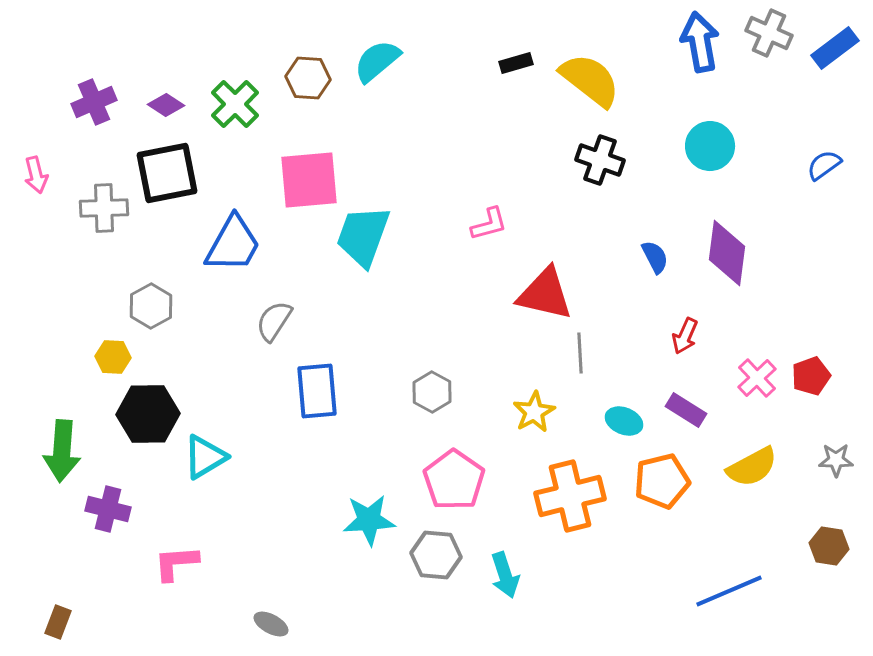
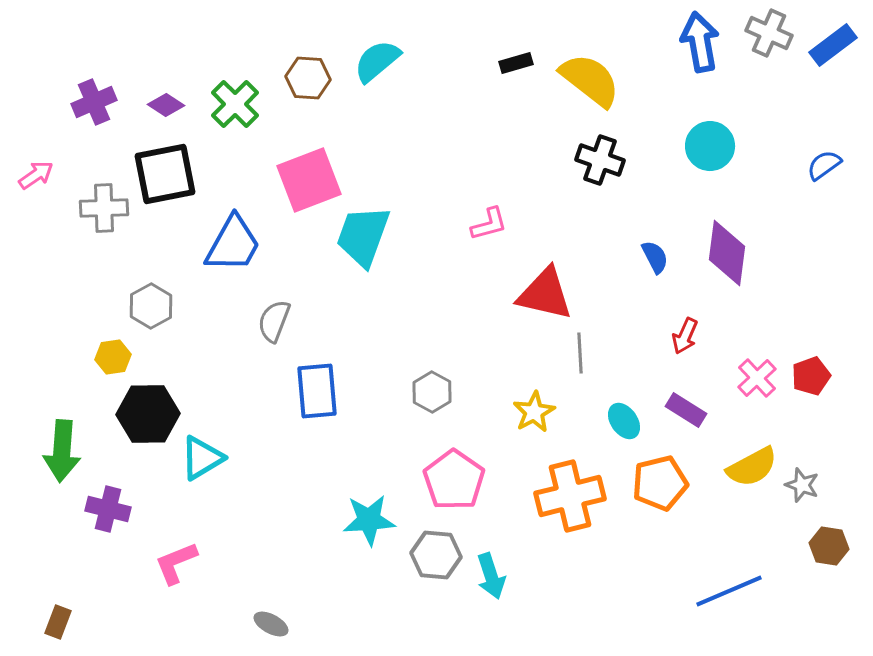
blue rectangle at (835, 48): moved 2 px left, 3 px up
black square at (167, 173): moved 2 px left, 1 px down
pink arrow at (36, 175): rotated 111 degrees counterclockwise
pink square at (309, 180): rotated 16 degrees counterclockwise
gray semicircle at (274, 321): rotated 12 degrees counterclockwise
yellow hexagon at (113, 357): rotated 12 degrees counterclockwise
cyan ellipse at (624, 421): rotated 33 degrees clockwise
cyan triangle at (205, 457): moved 3 px left, 1 px down
gray star at (836, 460): moved 34 px left, 25 px down; rotated 20 degrees clockwise
orange pentagon at (662, 481): moved 2 px left, 2 px down
pink L-shape at (176, 563): rotated 18 degrees counterclockwise
cyan arrow at (505, 575): moved 14 px left, 1 px down
